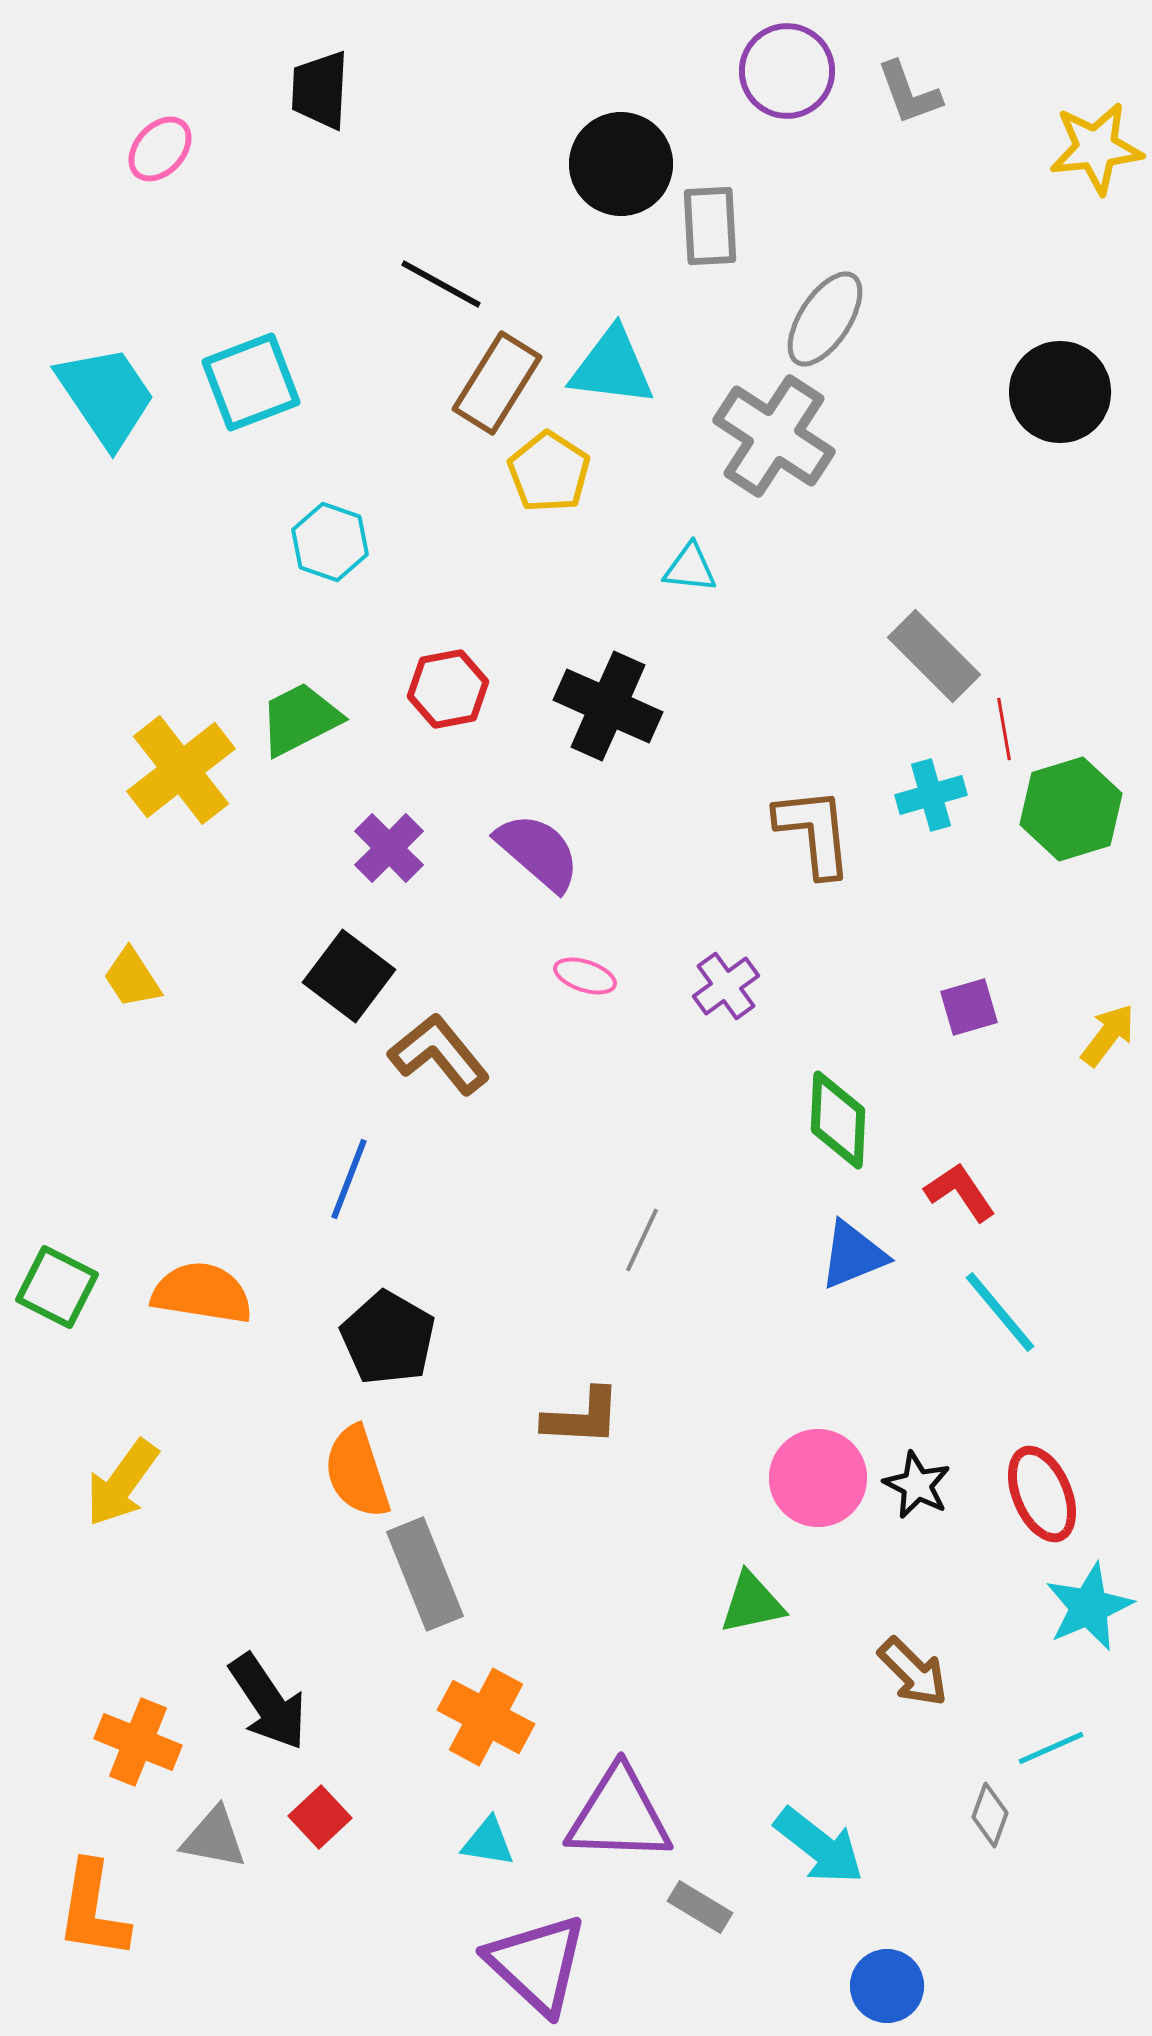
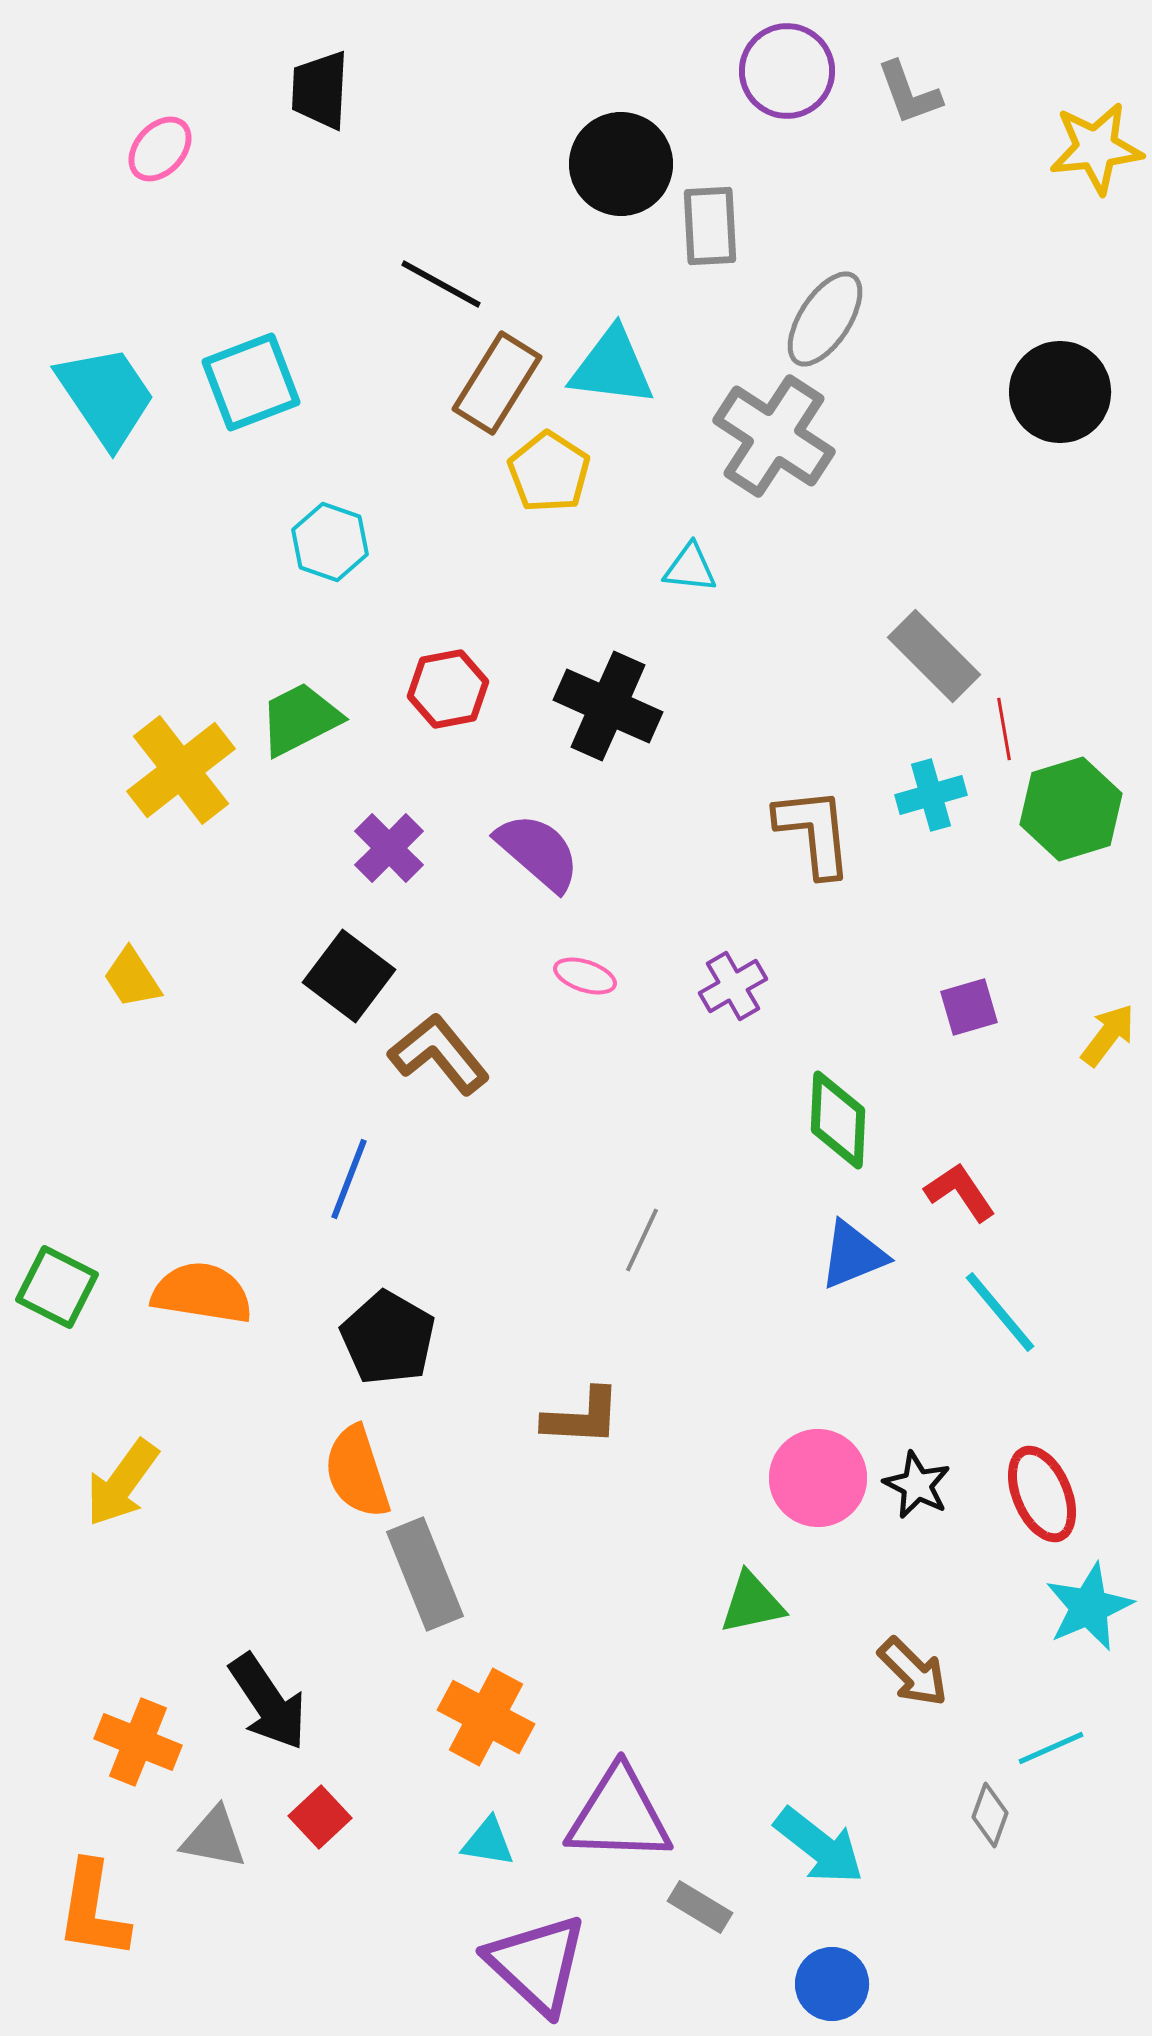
purple cross at (726, 986): moved 7 px right; rotated 6 degrees clockwise
blue circle at (887, 1986): moved 55 px left, 2 px up
